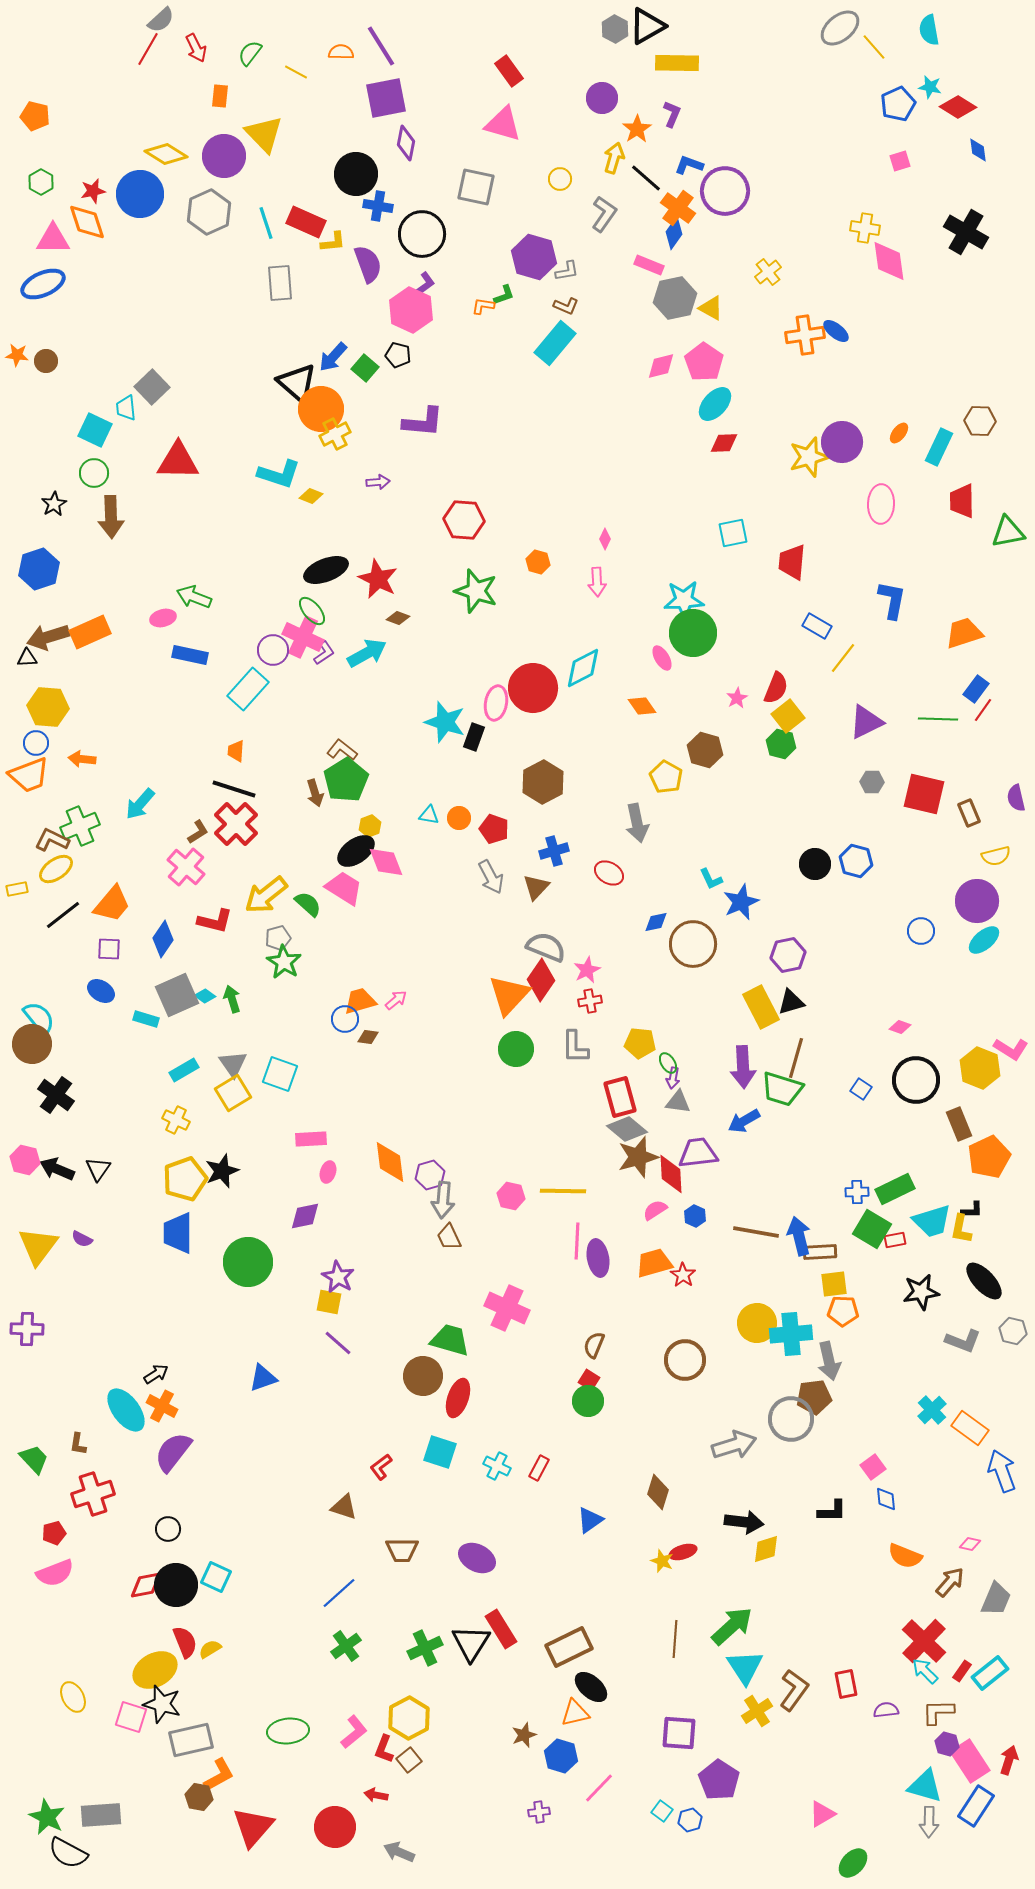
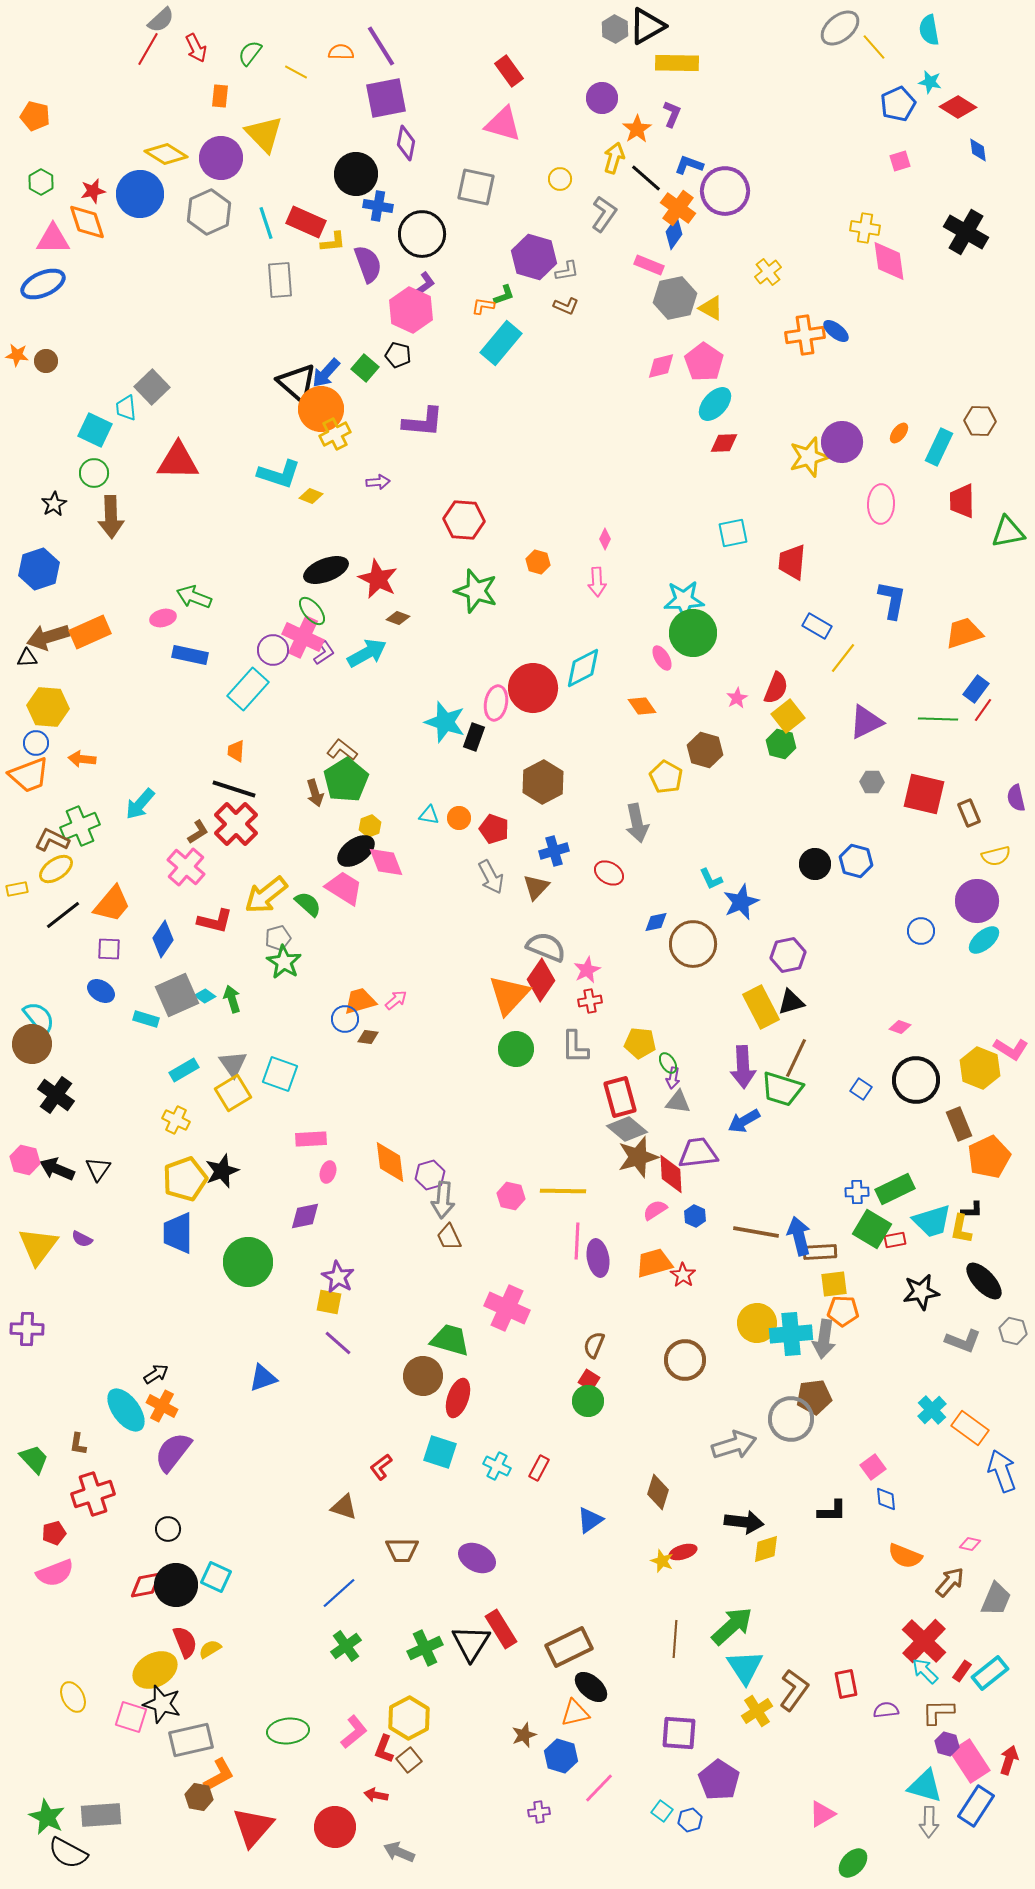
cyan star at (930, 87): moved 5 px up
purple circle at (224, 156): moved 3 px left, 2 px down
gray rectangle at (280, 283): moved 3 px up
cyan rectangle at (555, 343): moved 54 px left
blue arrow at (333, 357): moved 7 px left, 16 px down
brown line at (796, 1058): rotated 9 degrees clockwise
gray arrow at (829, 1361): moved 5 px left, 22 px up; rotated 21 degrees clockwise
